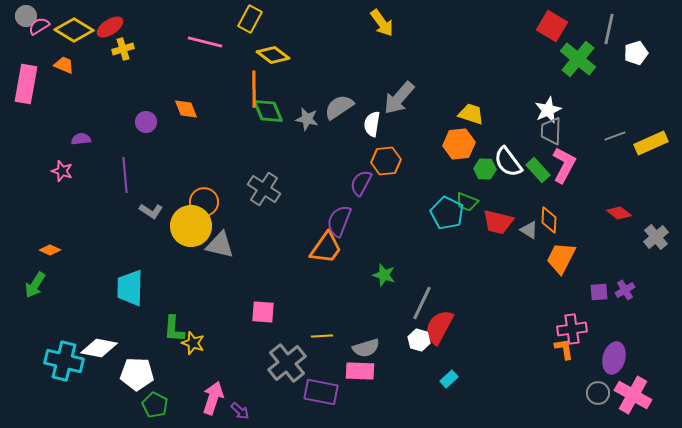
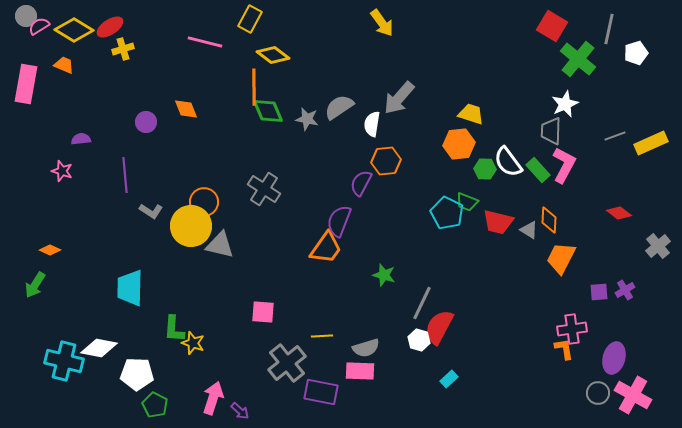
orange line at (254, 89): moved 2 px up
white star at (548, 110): moved 17 px right, 6 px up
gray cross at (656, 237): moved 2 px right, 9 px down
